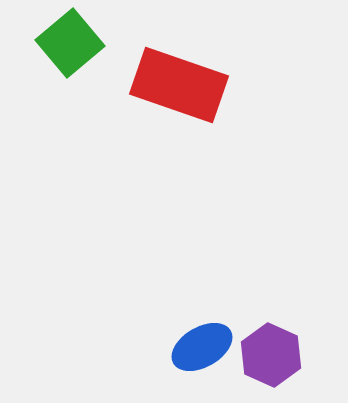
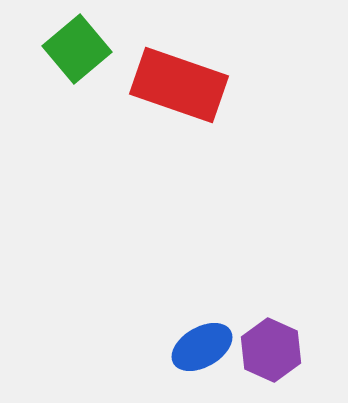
green square: moved 7 px right, 6 px down
purple hexagon: moved 5 px up
